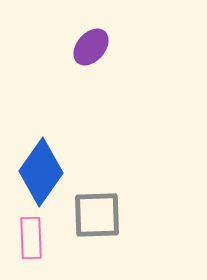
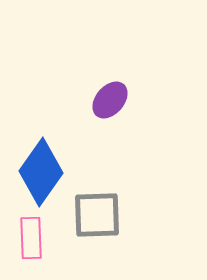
purple ellipse: moved 19 px right, 53 px down
